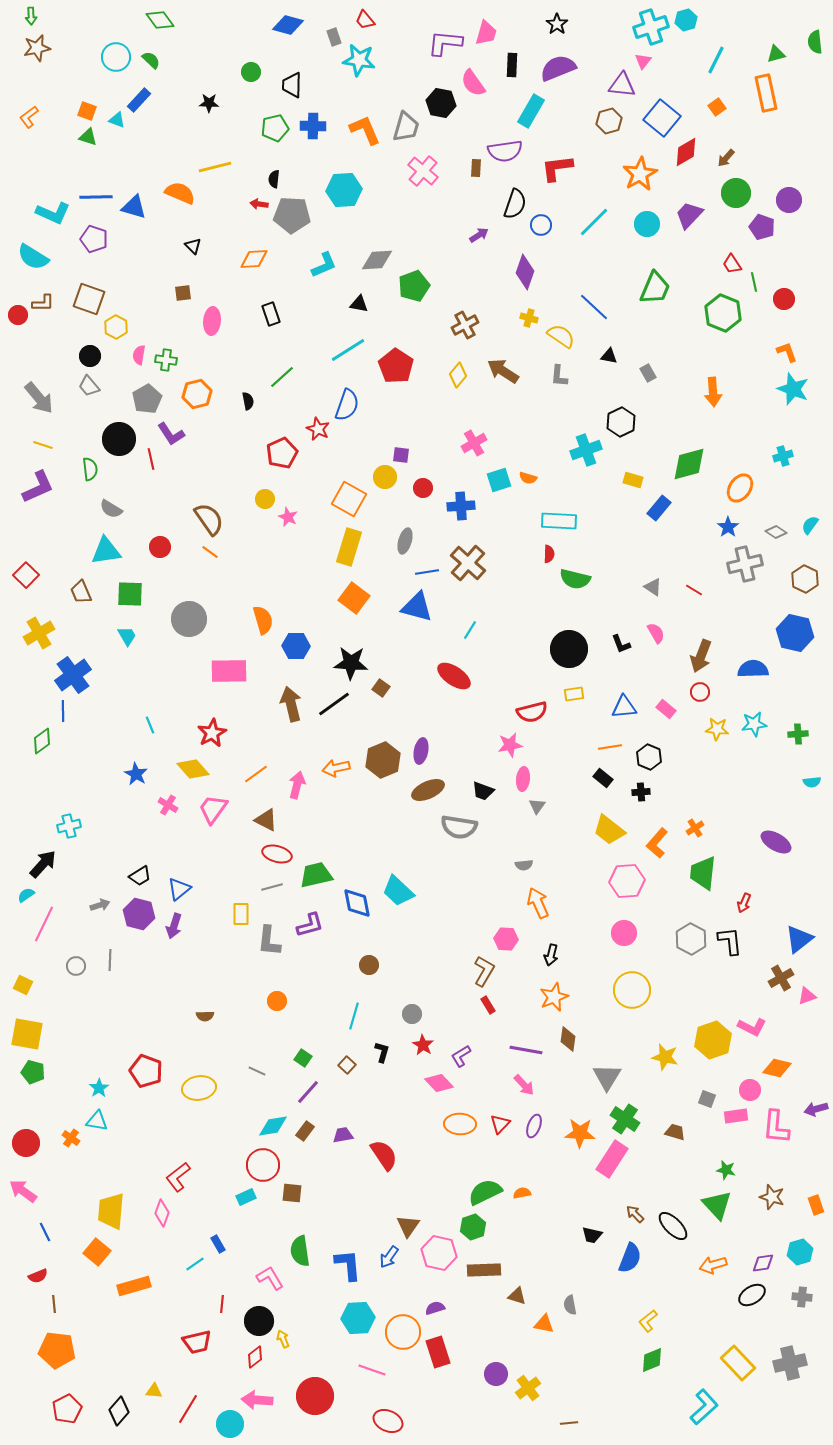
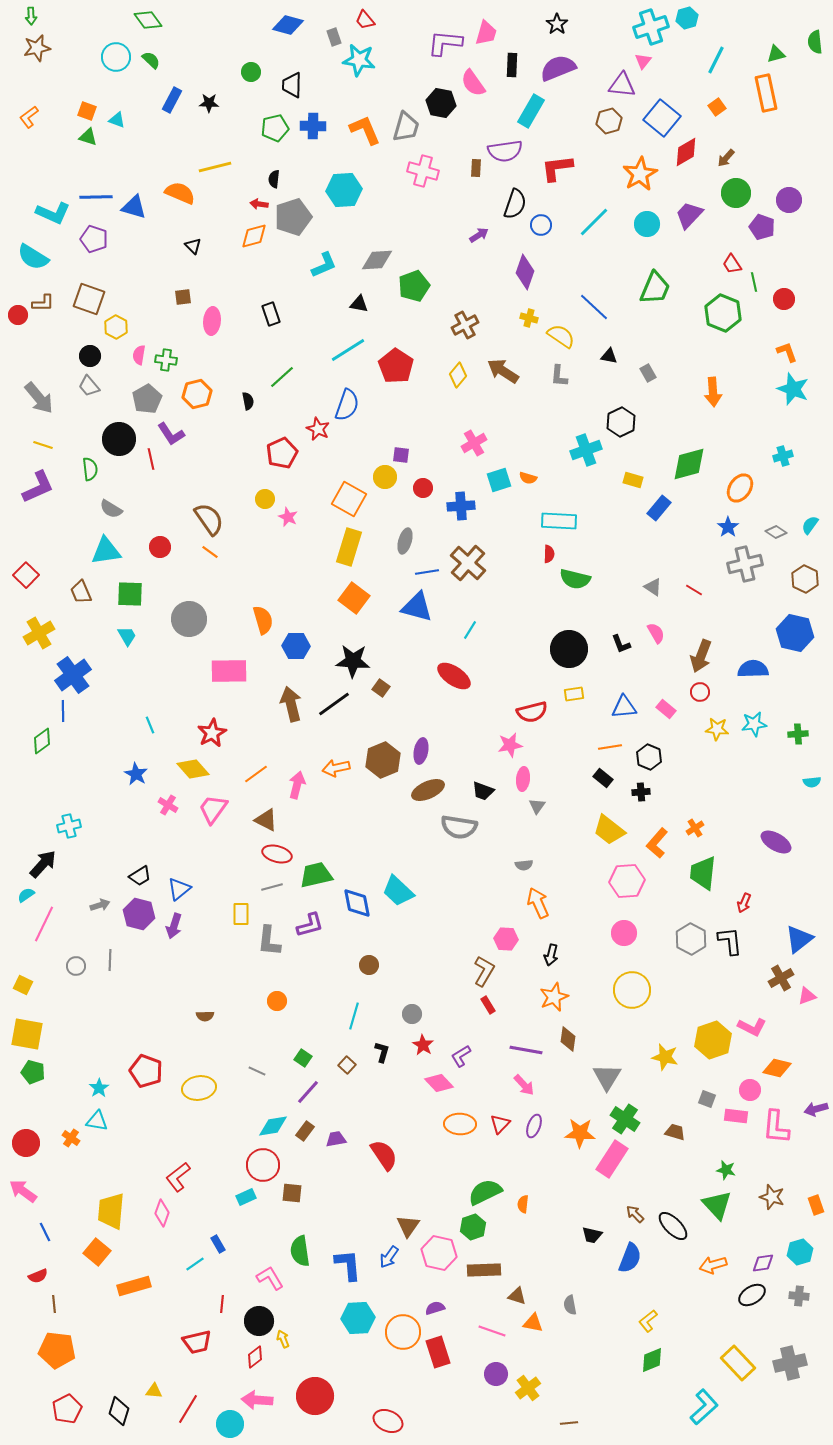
green diamond at (160, 20): moved 12 px left
cyan hexagon at (686, 20): moved 1 px right, 2 px up
blue rectangle at (139, 100): moved 33 px right; rotated 15 degrees counterclockwise
pink cross at (423, 171): rotated 24 degrees counterclockwise
gray pentagon at (292, 215): moved 1 px right, 2 px down; rotated 21 degrees counterclockwise
orange diamond at (254, 259): moved 23 px up; rotated 12 degrees counterclockwise
brown square at (183, 293): moved 4 px down
black star at (351, 663): moved 2 px right, 2 px up
pink rectangle at (736, 1116): rotated 15 degrees clockwise
purple trapezoid at (343, 1135): moved 7 px left, 4 px down
orange semicircle at (522, 1193): moved 1 px right, 11 px down; rotated 72 degrees counterclockwise
gray cross at (802, 1297): moved 3 px left, 1 px up
orange triangle at (544, 1324): moved 11 px left, 1 px up
pink line at (372, 1370): moved 120 px right, 39 px up
black diamond at (119, 1411): rotated 24 degrees counterclockwise
